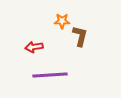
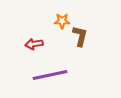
red arrow: moved 3 px up
purple line: rotated 8 degrees counterclockwise
